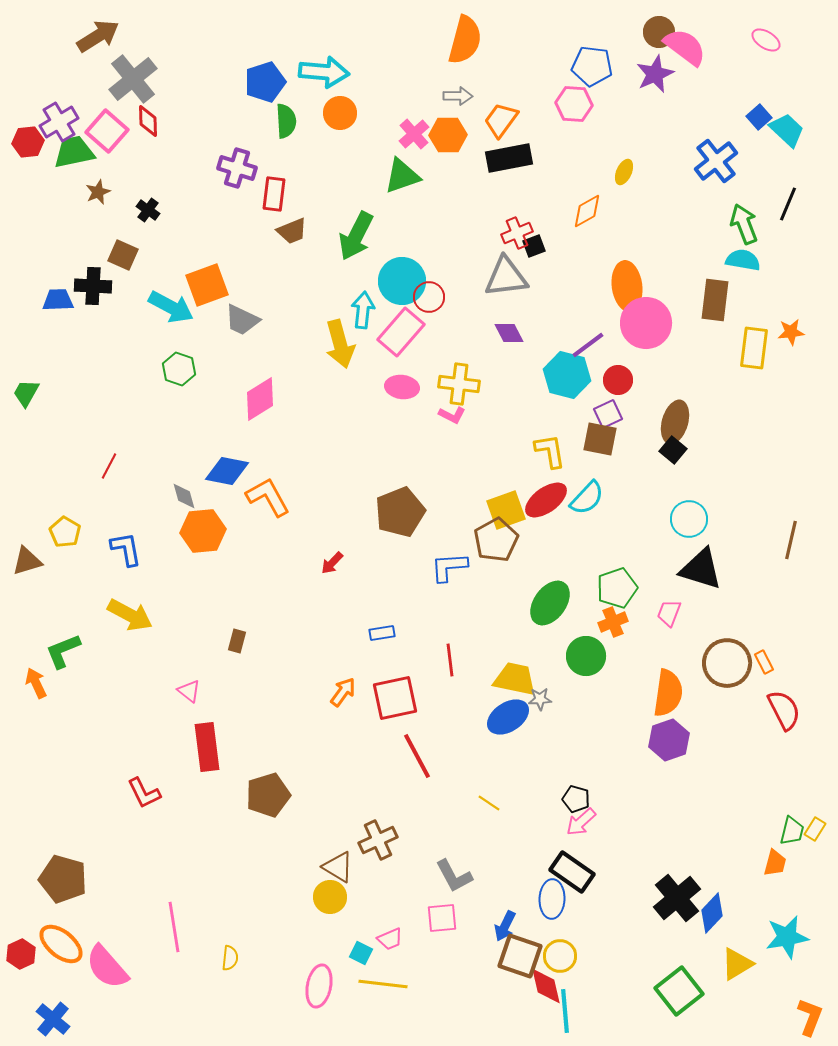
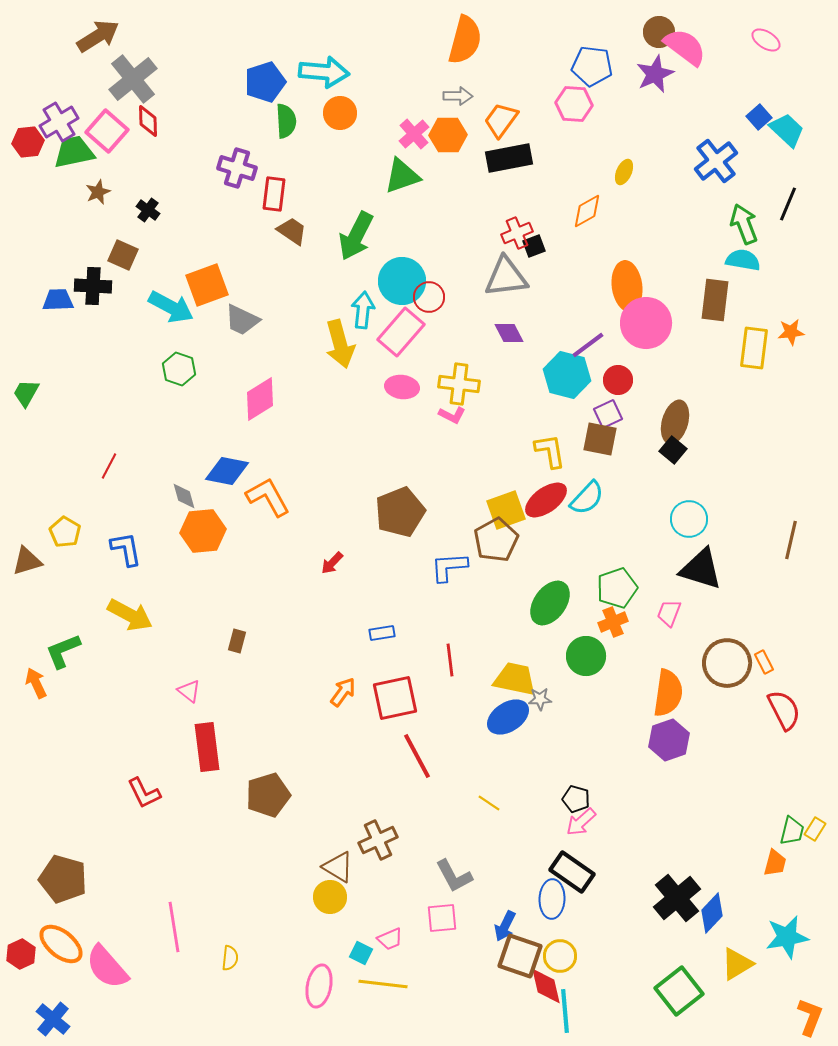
brown trapezoid at (292, 231): rotated 124 degrees counterclockwise
